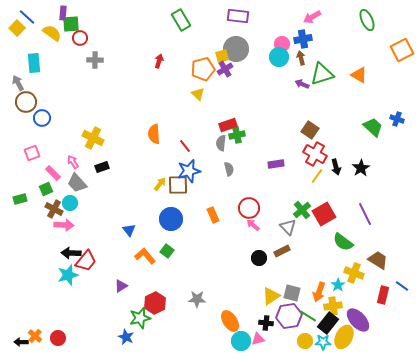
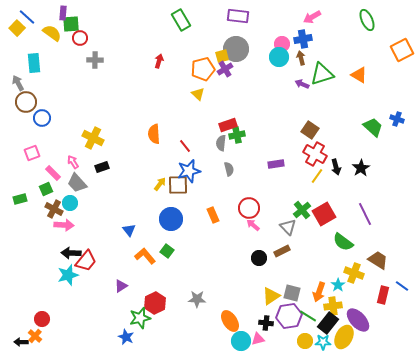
red circle at (58, 338): moved 16 px left, 19 px up
